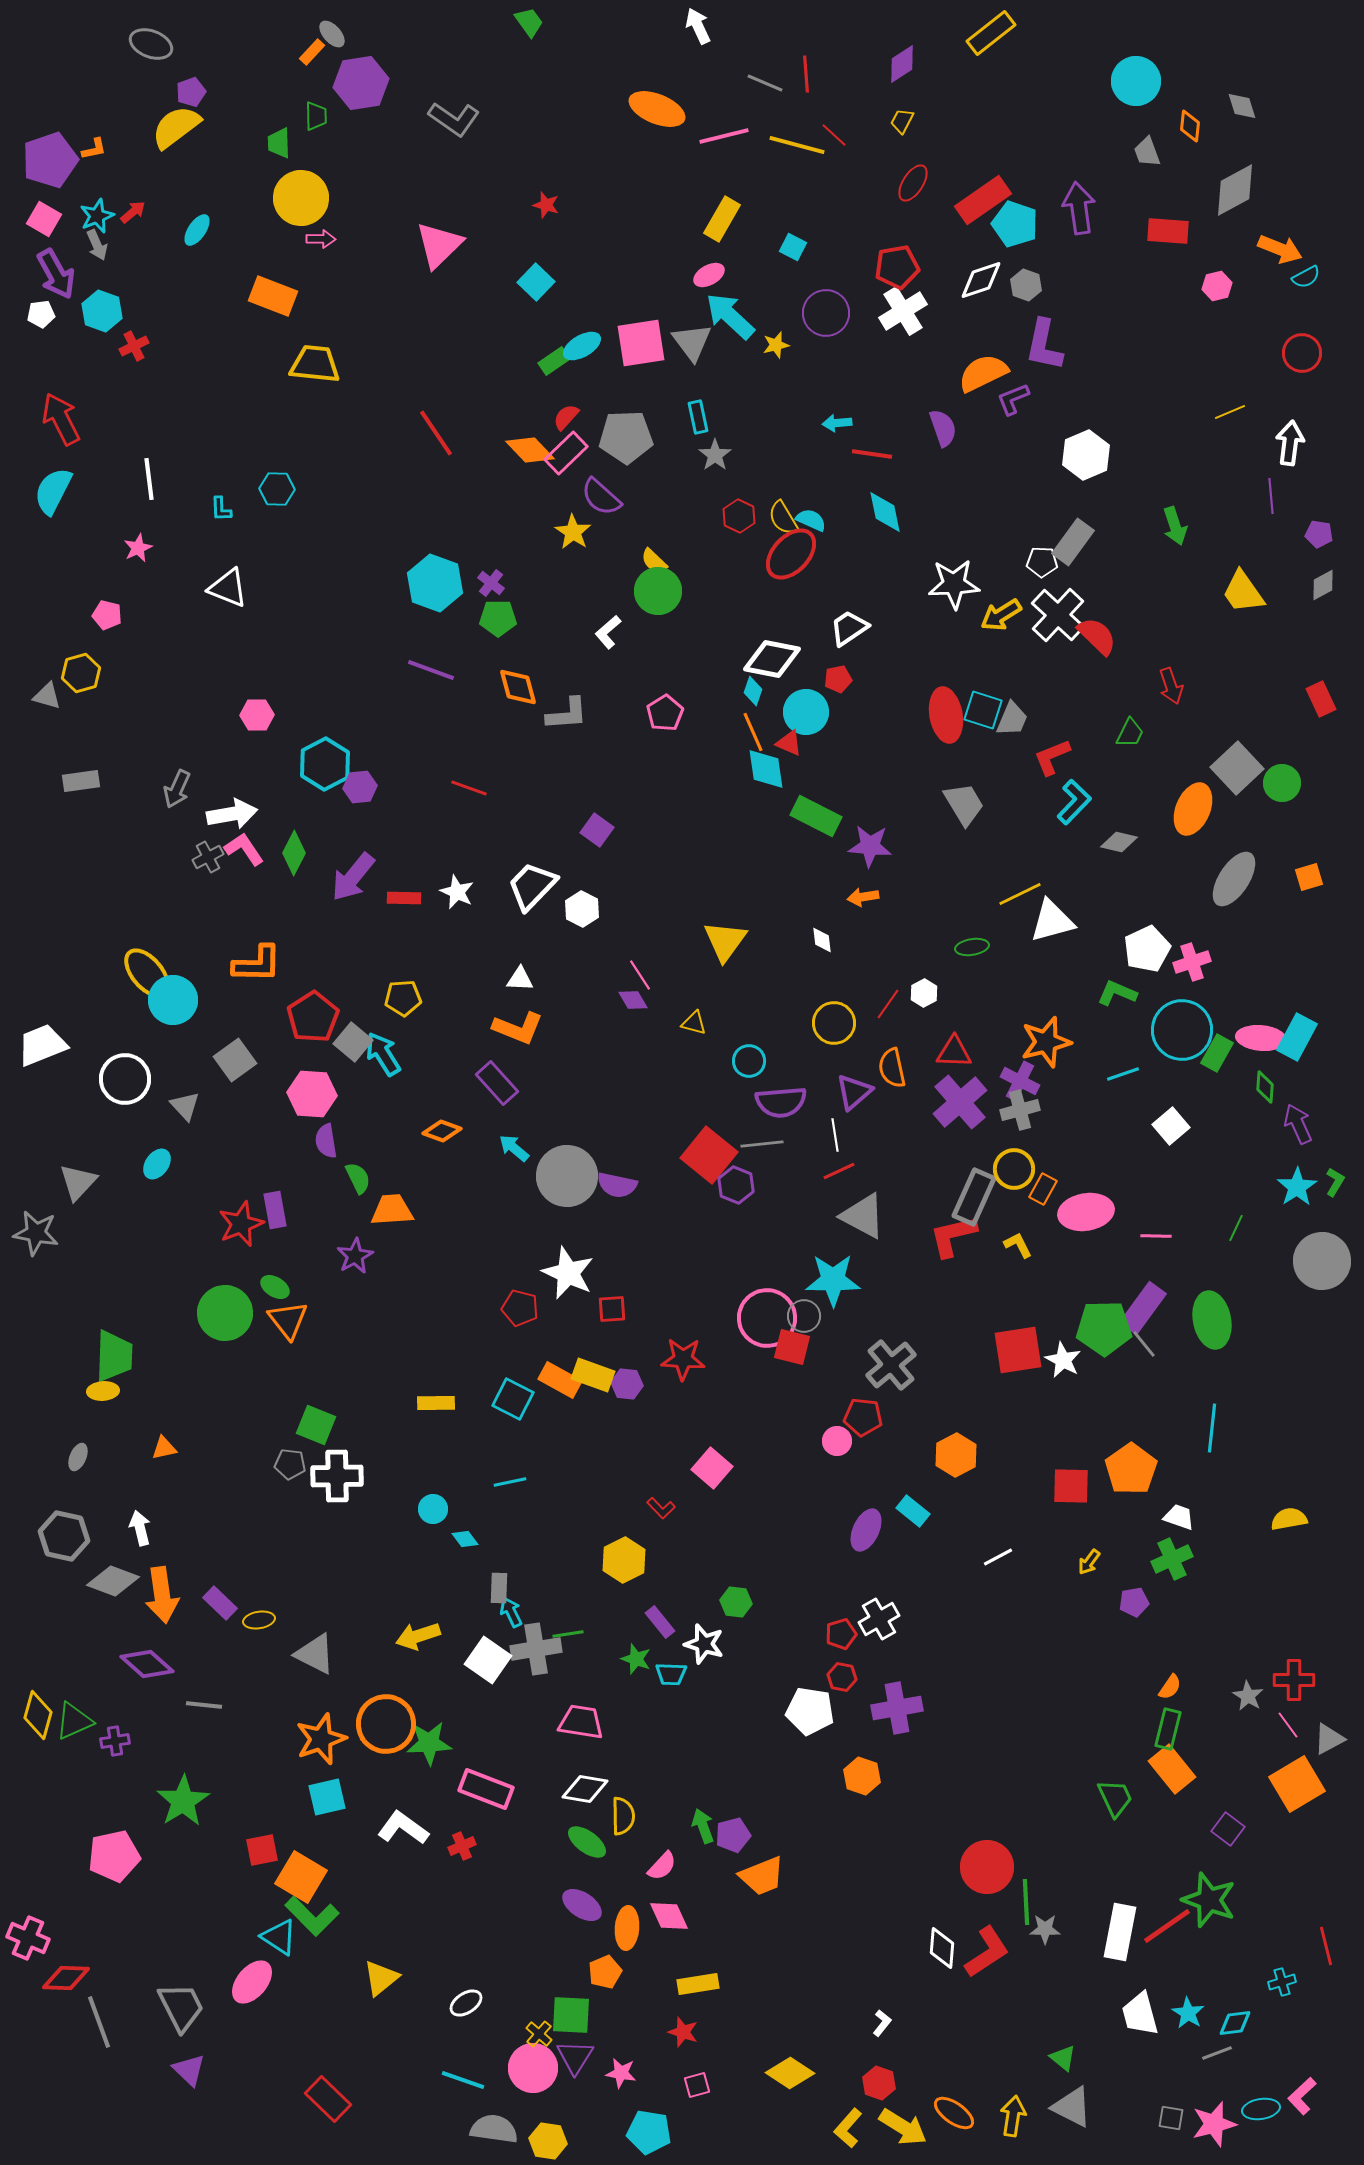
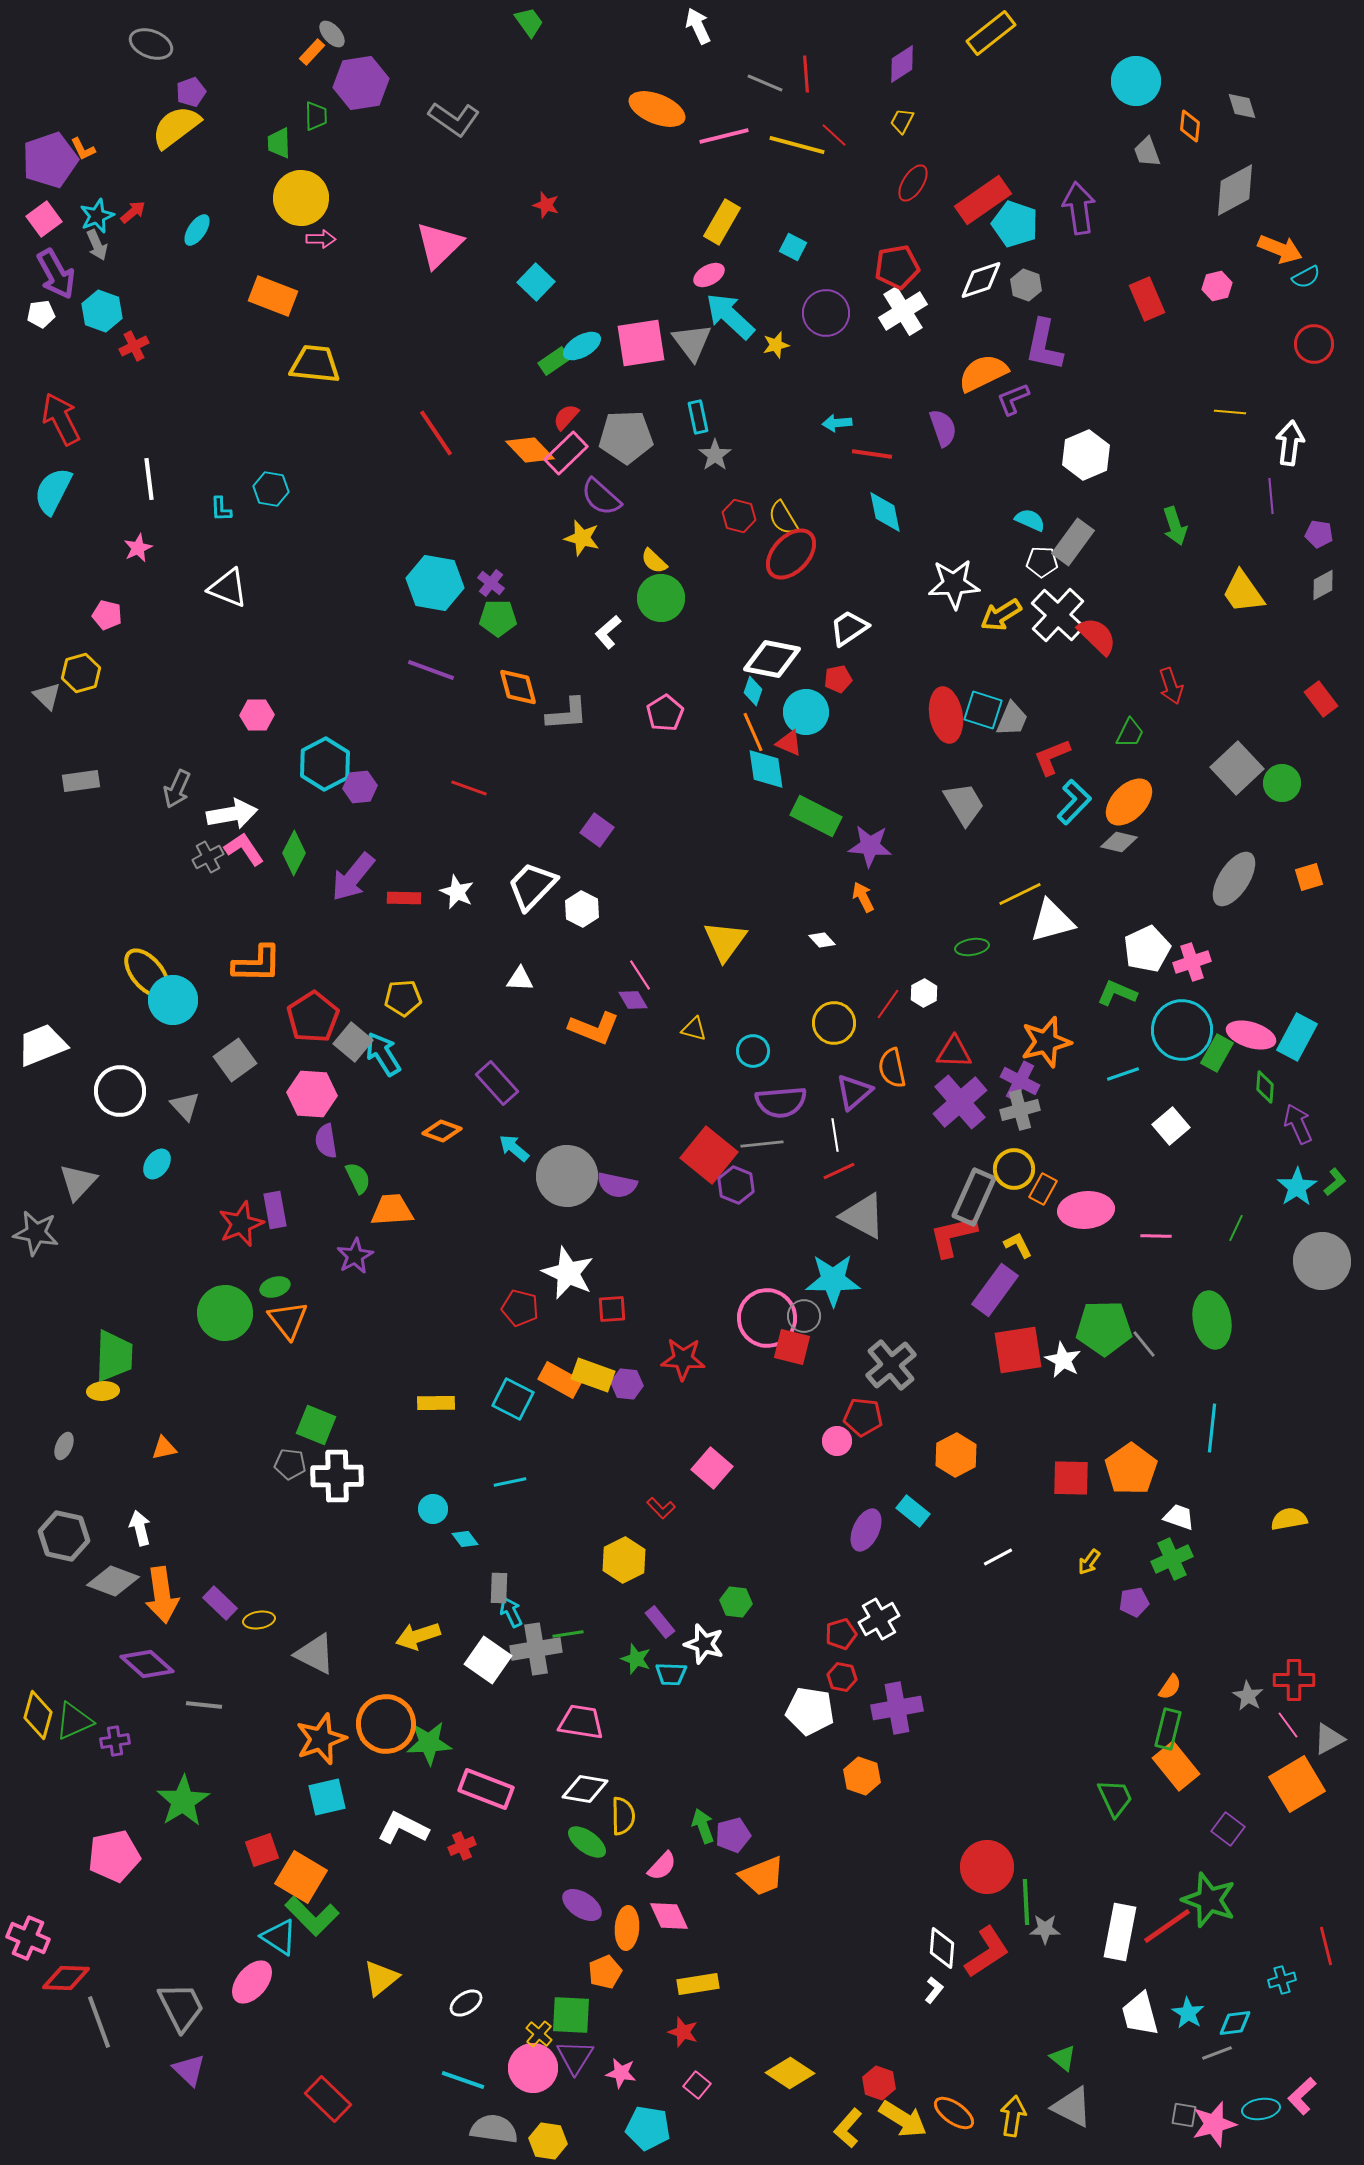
orange L-shape at (94, 149): moved 11 px left; rotated 76 degrees clockwise
pink square at (44, 219): rotated 24 degrees clockwise
yellow rectangle at (722, 219): moved 3 px down
red rectangle at (1168, 231): moved 21 px left, 68 px down; rotated 63 degrees clockwise
red circle at (1302, 353): moved 12 px right, 9 px up
yellow line at (1230, 412): rotated 28 degrees clockwise
cyan hexagon at (277, 489): moved 6 px left; rotated 8 degrees clockwise
red hexagon at (739, 516): rotated 12 degrees counterclockwise
cyan semicircle at (811, 520): moved 219 px right
yellow star at (573, 532): moved 9 px right, 6 px down; rotated 18 degrees counterclockwise
cyan hexagon at (435, 583): rotated 10 degrees counterclockwise
green circle at (658, 591): moved 3 px right, 7 px down
gray triangle at (47, 696): rotated 28 degrees clockwise
red rectangle at (1321, 699): rotated 12 degrees counterclockwise
orange ellipse at (1193, 809): moved 64 px left, 7 px up; rotated 21 degrees clockwise
orange arrow at (863, 897): rotated 72 degrees clockwise
white diamond at (822, 940): rotated 36 degrees counterclockwise
yellow triangle at (694, 1023): moved 6 px down
orange L-shape at (518, 1028): moved 76 px right
pink ellipse at (1261, 1038): moved 10 px left, 3 px up; rotated 12 degrees clockwise
cyan circle at (749, 1061): moved 4 px right, 10 px up
white circle at (125, 1079): moved 5 px left, 12 px down
green L-shape at (1335, 1182): rotated 20 degrees clockwise
pink ellipse at (1086, 1212): moved 2 px up; rotated 4 degrees clockwise
green ellipse at (275, 1287): rotated 48 degrees counterclockwise
purple rectangle at (1143, 1308): moved 148 px left, 18 px up
gray ellipse at (78, 1457): moved 14 px left, 11 px up
red square at (1071, 1486): moved 8 px up
orange rectangle at (1172, 1769): moved 4 px right, 3 px up
white L-shape at (403, 1828): rotated 9 degrees counterclockwise
red square at (262, 1850): rotated 8 degrees counterclockwise
cyan cross at (1282, 1982): moved 2 px up
white L-shape at (882, 2023): moved 52 px right, 33 px up
pink square at (697, 2085): rotated 36 degrees counterclockwise
gray square at (1171, 2118): moved 13 px right, 3 px up
yellow arrow at (903, 2127): moved 8 px up
cyan pentagon at (649, 2132): moved 1 px left, 4 px up
